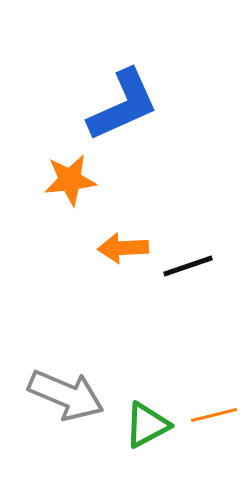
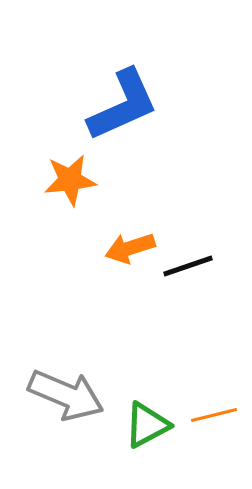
orange arrow: moved 7 px right; rotated 15 degrees counterclockwise
